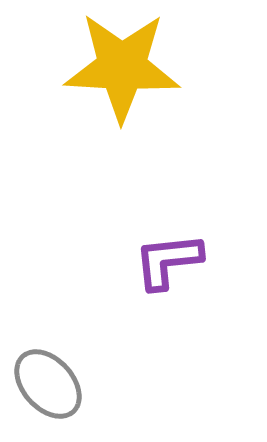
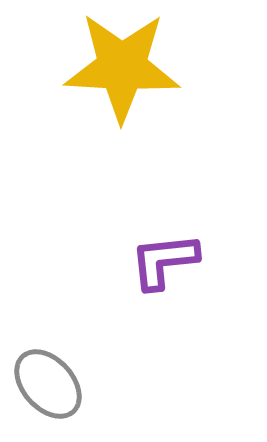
purple L-shape: moved 4 px left
